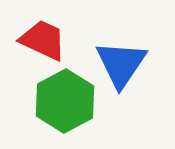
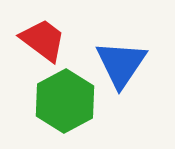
red trapezoid: rotated 12 degrees clockwise
